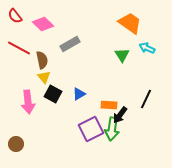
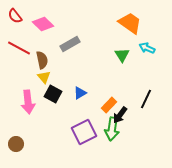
blue triangle: moved 1 px right, 1 px up
orange rectangle: rotated 49 degrees counterclockwise
purple square: moved 7 px left, 3 px down
